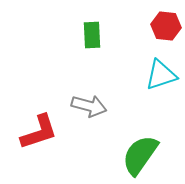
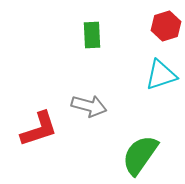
red hexagon: rotated 24 degrees counterclockwise
red L-shape: moved 3 px up
